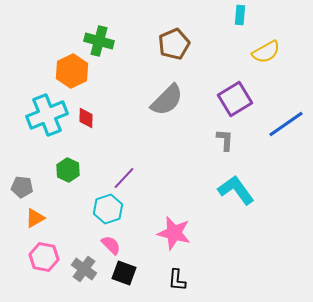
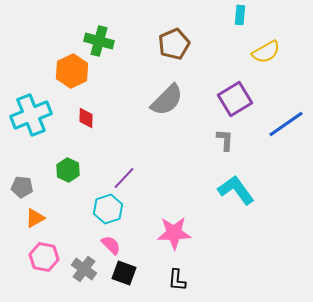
cyan cross: moved 16 px left
pink star: rotated 16 degrees counterclockwise
